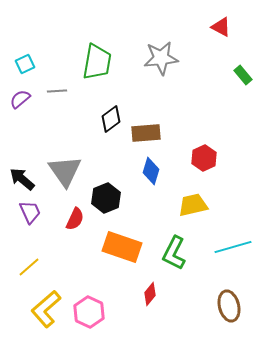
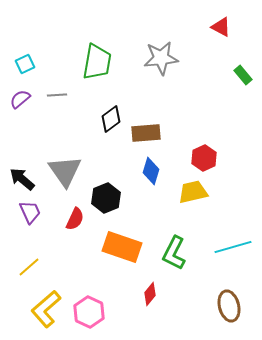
gray line: moved 4 px down
yellow trapezoid: moved 13 px up
